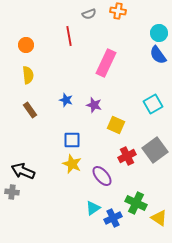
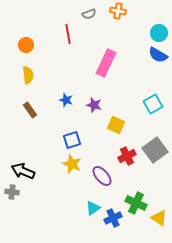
red line: moved 1 px left, 2 px up
blue semicircle: rotated 24 degrees counterclockwise
blue square: rotated 18 degrees counterclockwise
